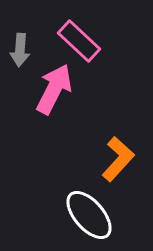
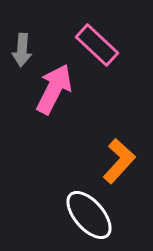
pink rectangle: moved 18 px right, 4 px down
gray arrow: moved 2 px right
orange L-shape: moved 1 px right, 2 px down
